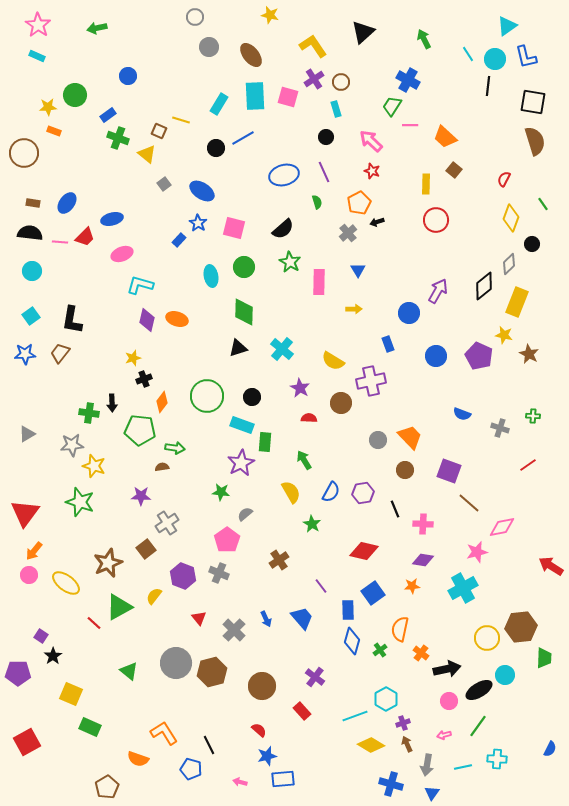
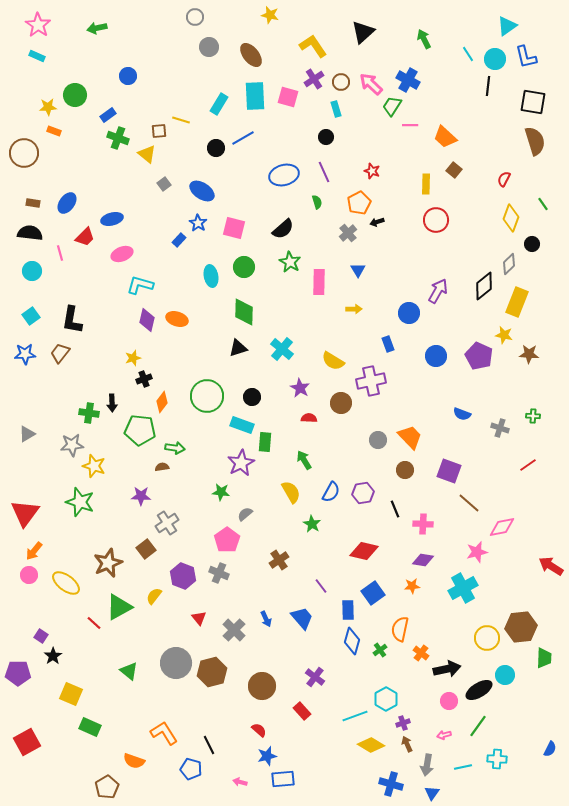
brown square at (159, 131): rotated 28 degrees counterclockwise
pink arrow at (371, 141): moved 57 px up
pink line at (60, 242): moved 11 px down; rotated 70 degrees clockwise
brown star at (529, 354): rotated 24 degrees counterclockwise
orange semicircle at (138, 759): moved 4 px left, 2 px down
